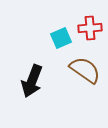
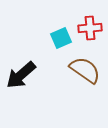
black arrow: moved 11 px left, 6 px up; rotated 28 degrees clockwise
